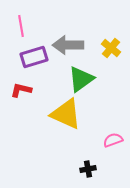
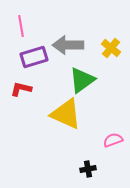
green triangle: moved 1 px right, 1 px down
red L-shape: moved 1 px up
